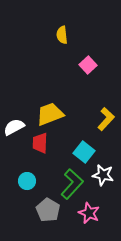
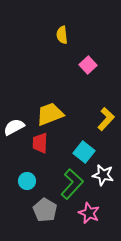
gray pentagon: moved 3 px left
